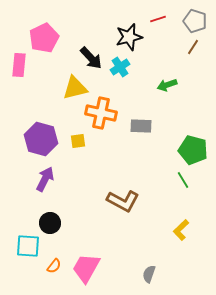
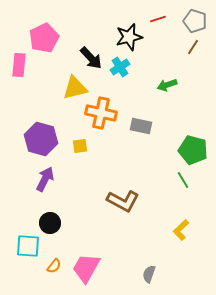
gray rectangle: rotated 10 degrees clockwise
yellow square: moved 2 px right, 5 px down
